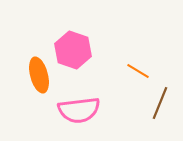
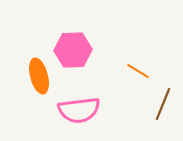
pink hexagon: rotated 21 degrees counterclockwise
orange ellipse: moved 1 px down
brown line: moved 3 px right, 1 px down
